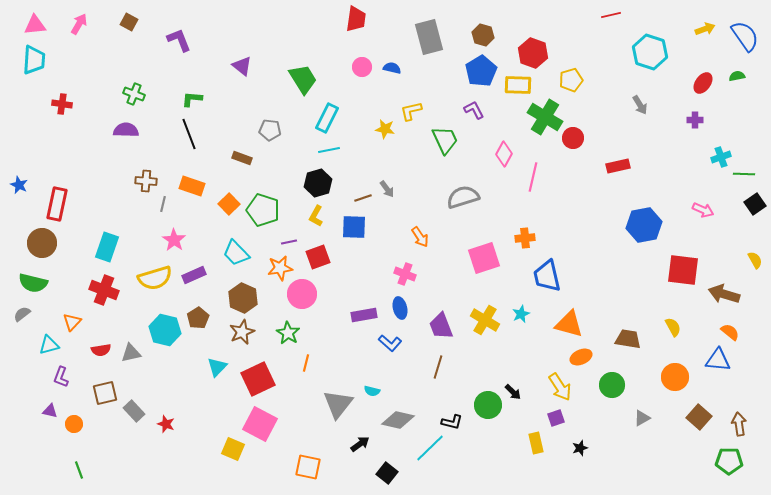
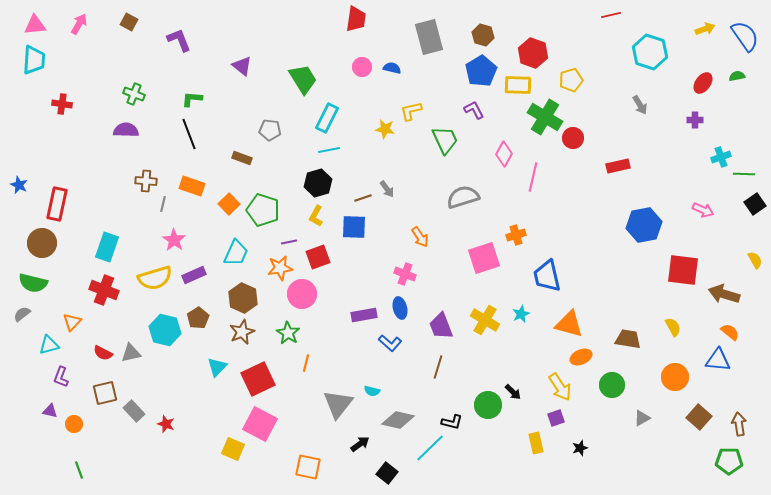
orange cross at (525, 238): moved 9 px left, 3 px up; rotated 12 degrees counterclockwise
cyan trapezoid at (236, 253): rotated 112 degrees counterclockwise
red semicircle at (101, 350): moved 2 px right, 3 px down; rotated 36 degrees clockwise
